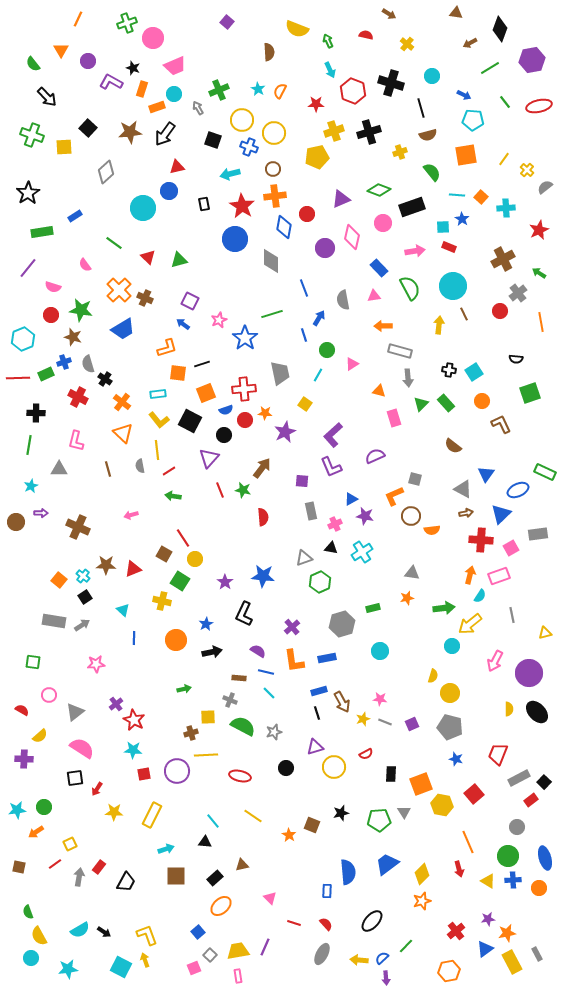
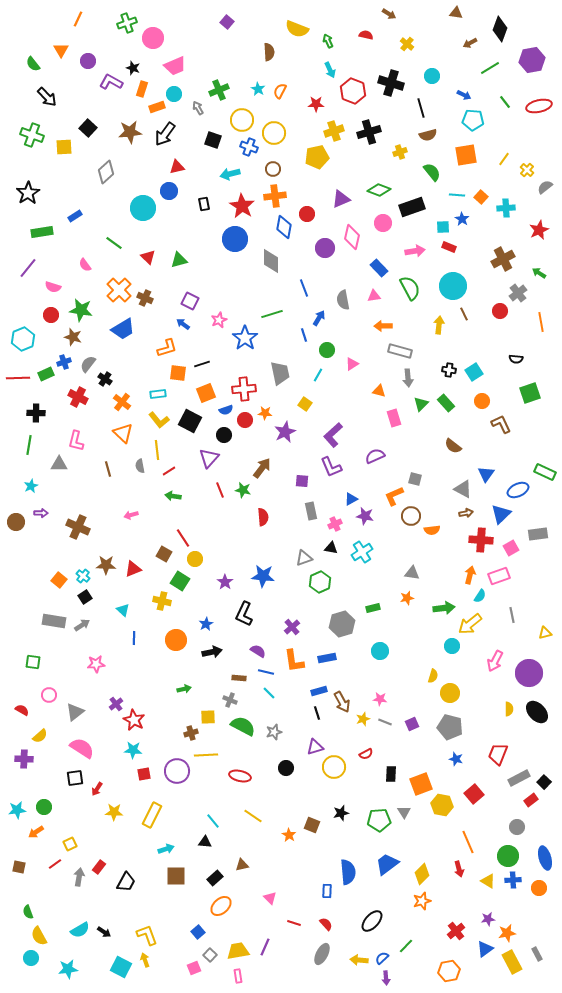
gray semicircle at (88, 364): rotated 54 degrees clockwise
gray triangle at (59, 469): moved 5 px up
